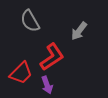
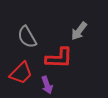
gray semicircle: moved 3 px left, 16 px down
red L-shape: moved 7 px right, 1 px down; rotated 36 degrees clockwise
